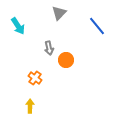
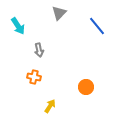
gray arrow: moved 10 px left, 2 px down
orange circle: moved 20 px right, 27 px down
orange cross: moved 1 px left, 1 px up; rotated 24 degrees counterclockwise
yellow arrow: moved 20 px right; rotated 32 degrees clockwise
